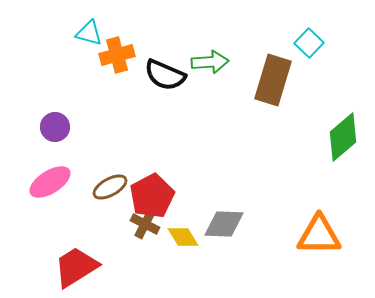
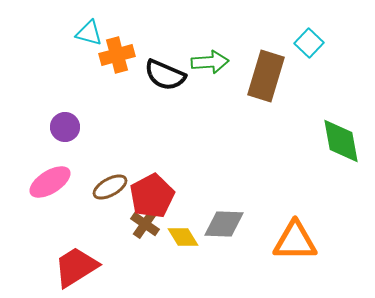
brown rectangle: moved 7 px left, 4 px up
purple circle: moved 10 px right
green diamond: moved 2 px left, 4 px down; rotated 60 degrees counterclockwise
brown cross: rotated 8 degrees clockwise
orange triangle: moved 24 px left, 6 px down
